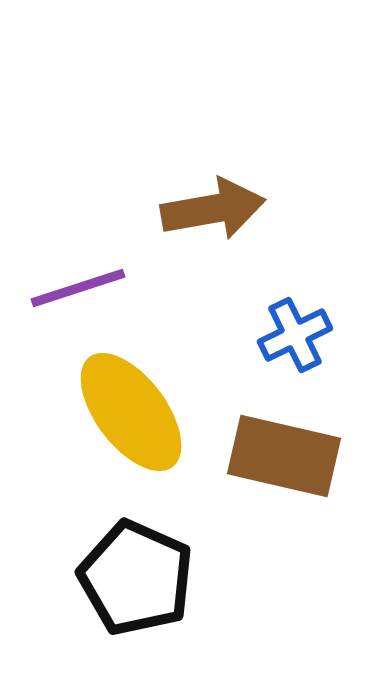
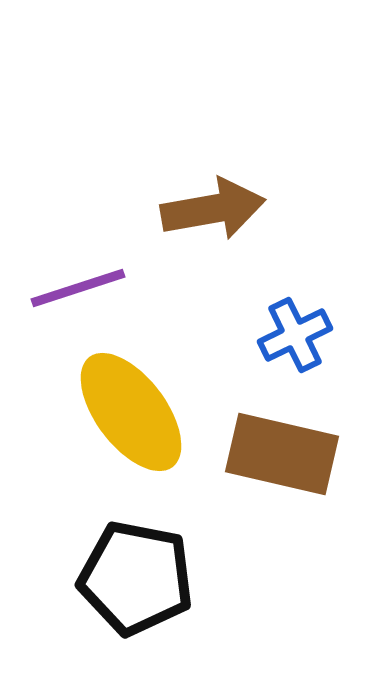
brown rectangle: moved 2 px left, 2 px up
black pentagon: rotated 13 degrees counterclockwise
